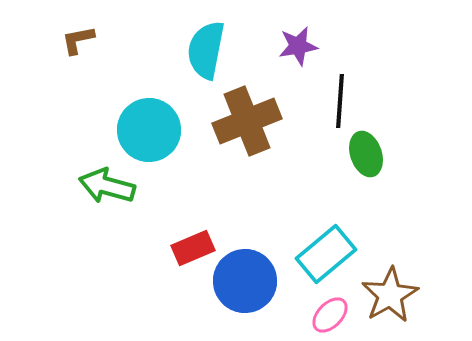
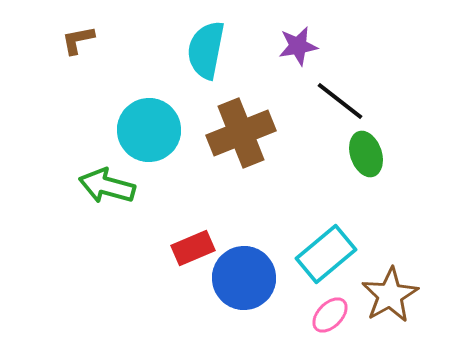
black line: rotated 56 degrees counterclockwise
brown cross: moved 6 px left, 12 px down
blue circle: moved 1 px left, 3 px up
